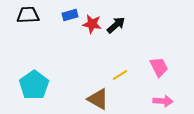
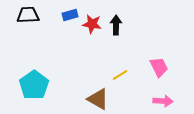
black arrow: rotated 48 degrees counterclockwise
